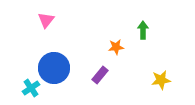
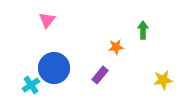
pink triangle: moved 1 px right
yellow star: moved 2 px right
cyan cross: moved 3 px up
